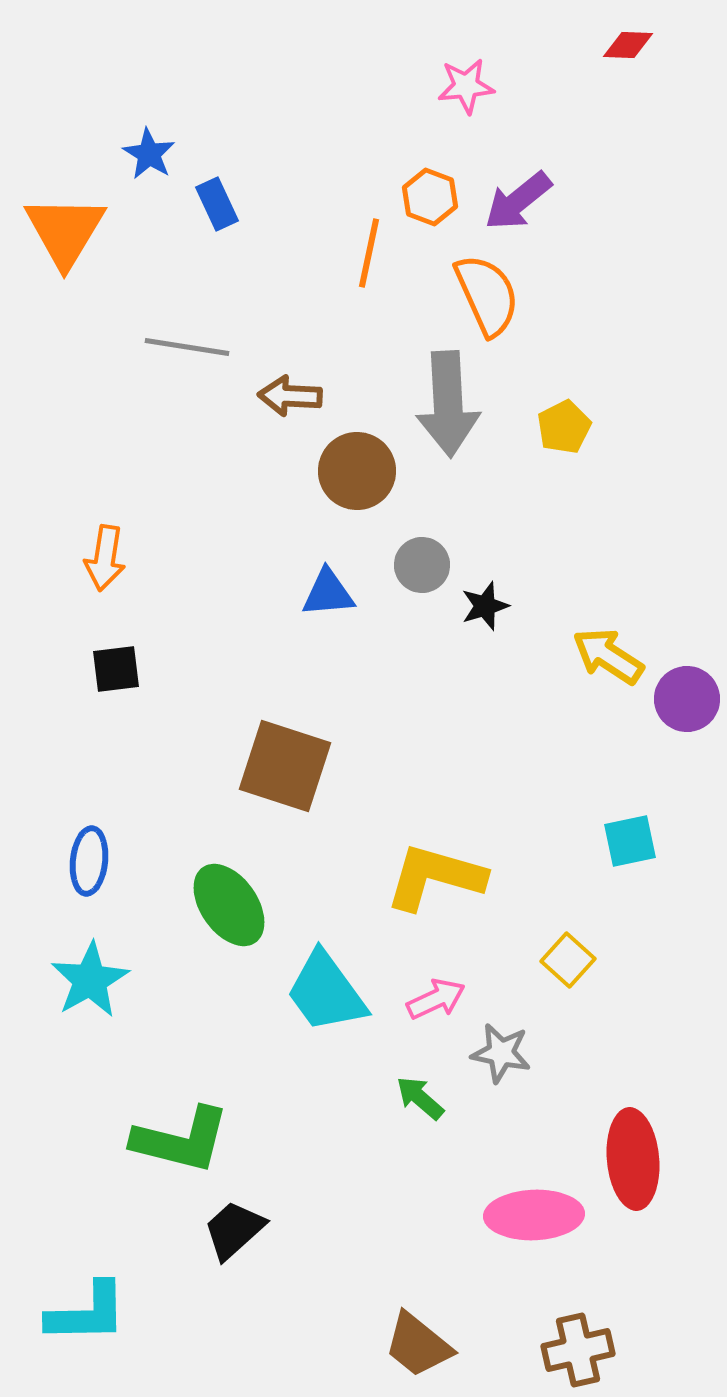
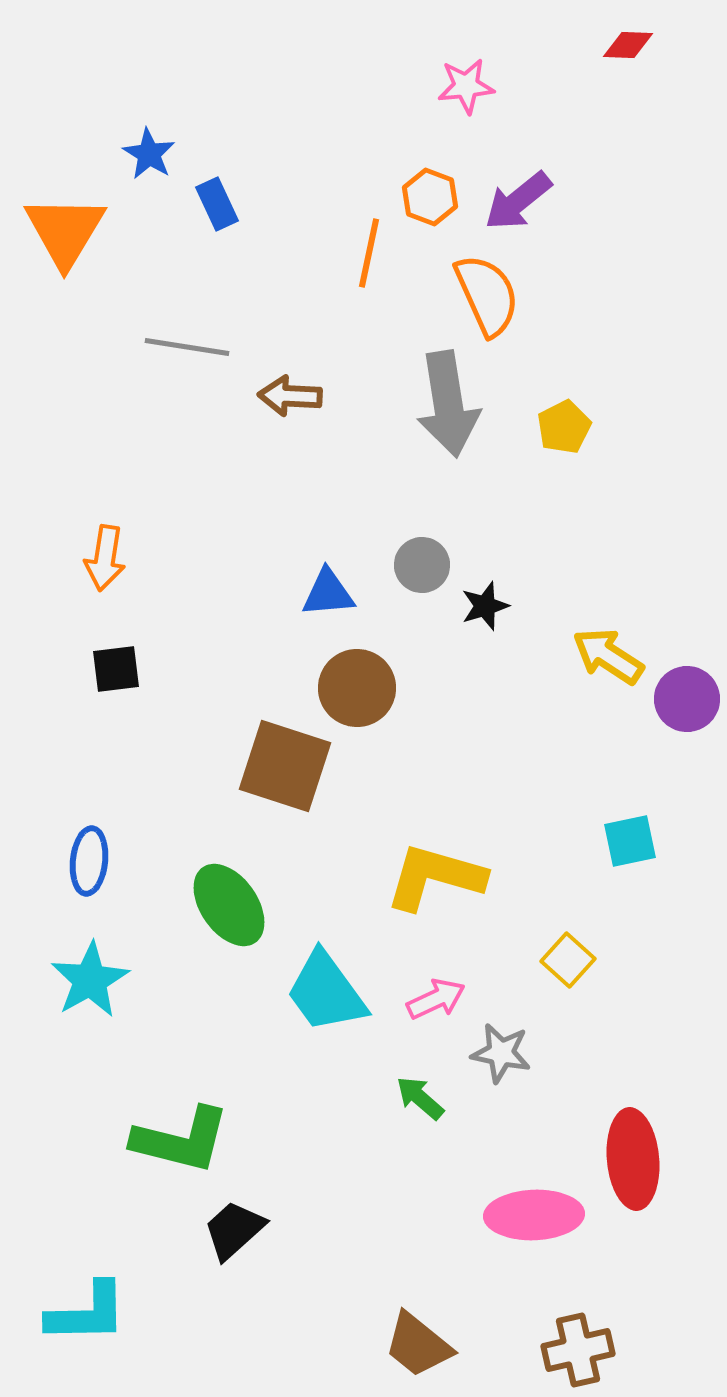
gray arrow: rotated 6 degrees counterclockwise
brown circle: moved 217 px down
